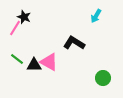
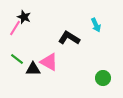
cyan arrow: moved 9 px down; rotated 56 degrees counterclockwise
black L-shape: moved 5 px left, 5 px up
black triangle: moved 1 px left, 4 px down
